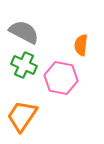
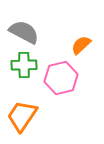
orange semicircle: rotated 40 degrees clockwise
green cross: rotated 25 degrees counterclockwise
pink hexagon: rotated 24 degrees counterclockwise
